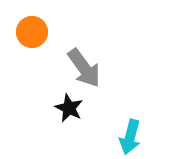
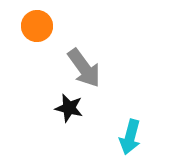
orange circle: moved 5 px right, 6 px up
black star: rotated 12 degrees counterclockwise
